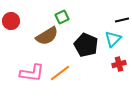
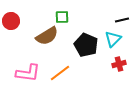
green square: rotated 24 degrees clockwise
pink L-shape: moved 4 px left
